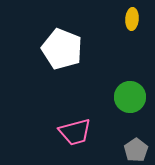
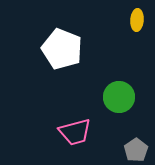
yellow ellipse: moved 5 px right, 1 px down
green circle: moved 11 px left
